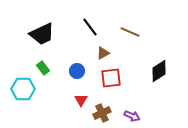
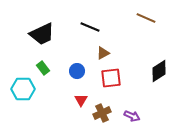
black line: rotated 30 degrees counterclockwise
brown line: moved 16 px right, 14 px up
